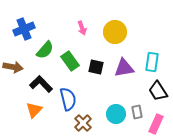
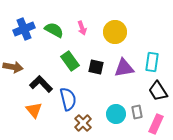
green semicircle: moved 9 px right, 20 px up; rotated 102 degrees counterclockwise
orange triangle: rotated 24 degrees counterclockwise
